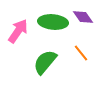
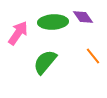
green ellipse: rotated 8 degrees counterclockwise
pink arrow: moved 2 px down
orange line: moved 12 px right, 3 px down
